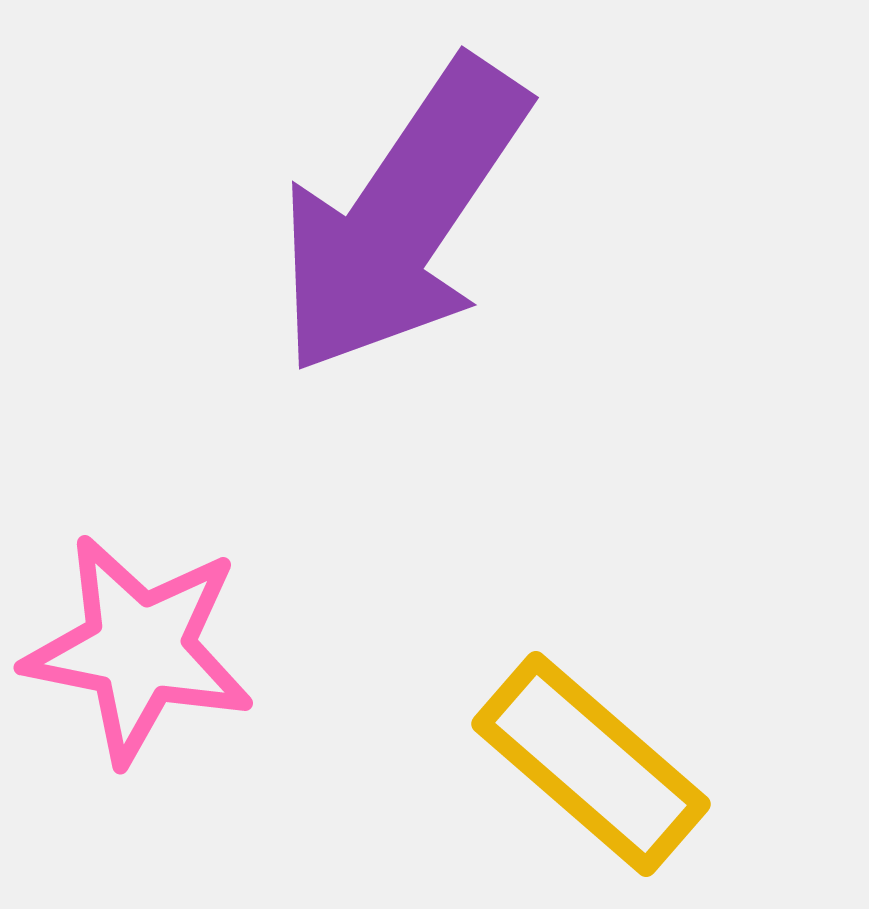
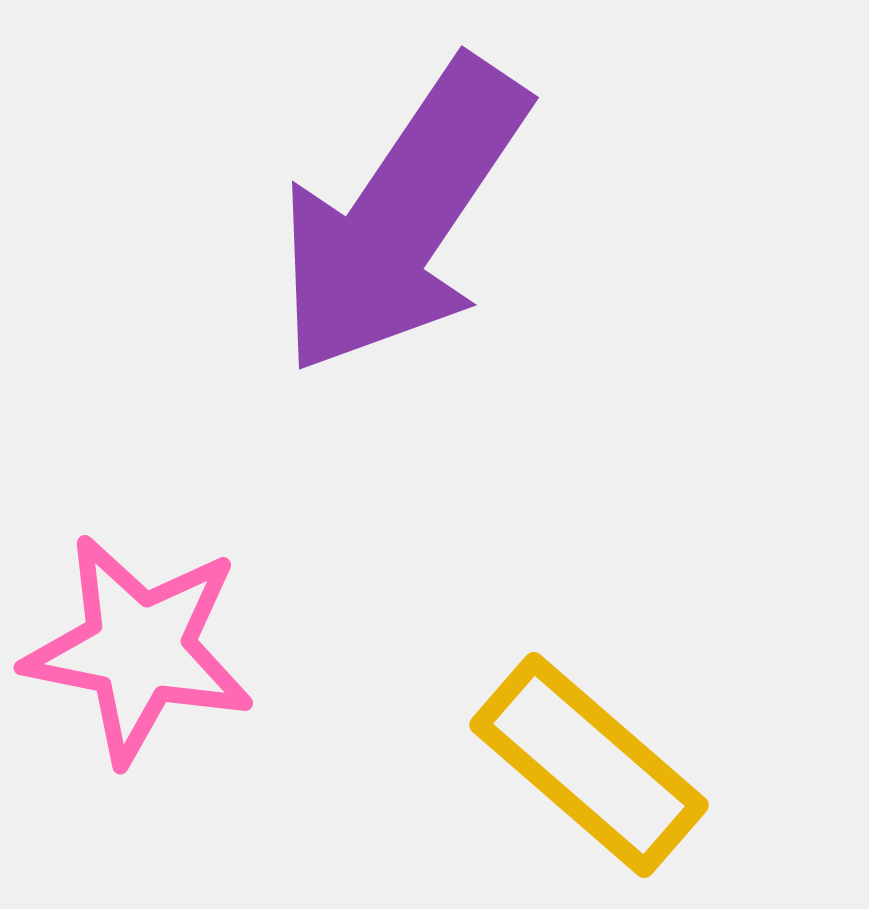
yellow rectangle: moved 2 px left, 1 px down
